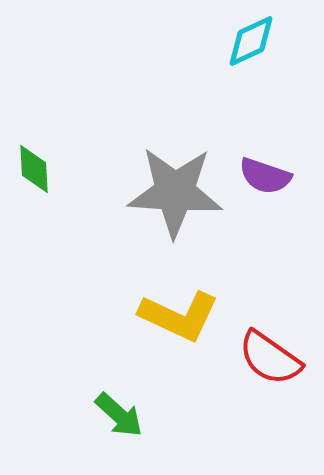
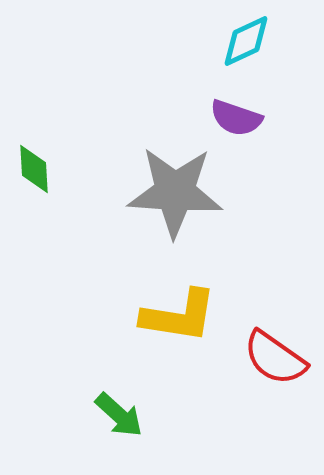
cyan diamond: moved 5 px left
purple semicircle: moved 29 px left, 58 px up
yellow L-shape: rotated 16 degrees counterclockwise
red semicircle: moved 5 px right
